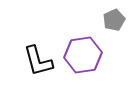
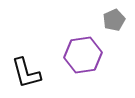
black L-shape: moved 12 px left, 12 px down
